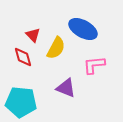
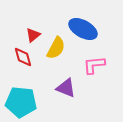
red triangle: rotated 35 degrees clockwise
